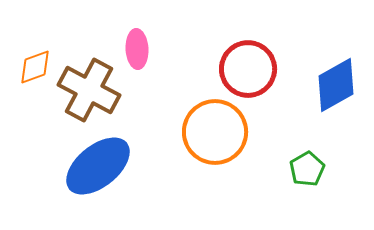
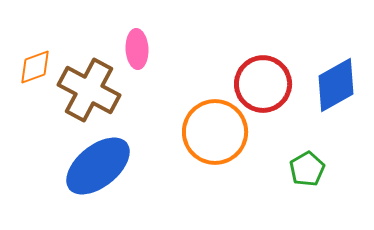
red circle: moved 15 px right, 15 px down
